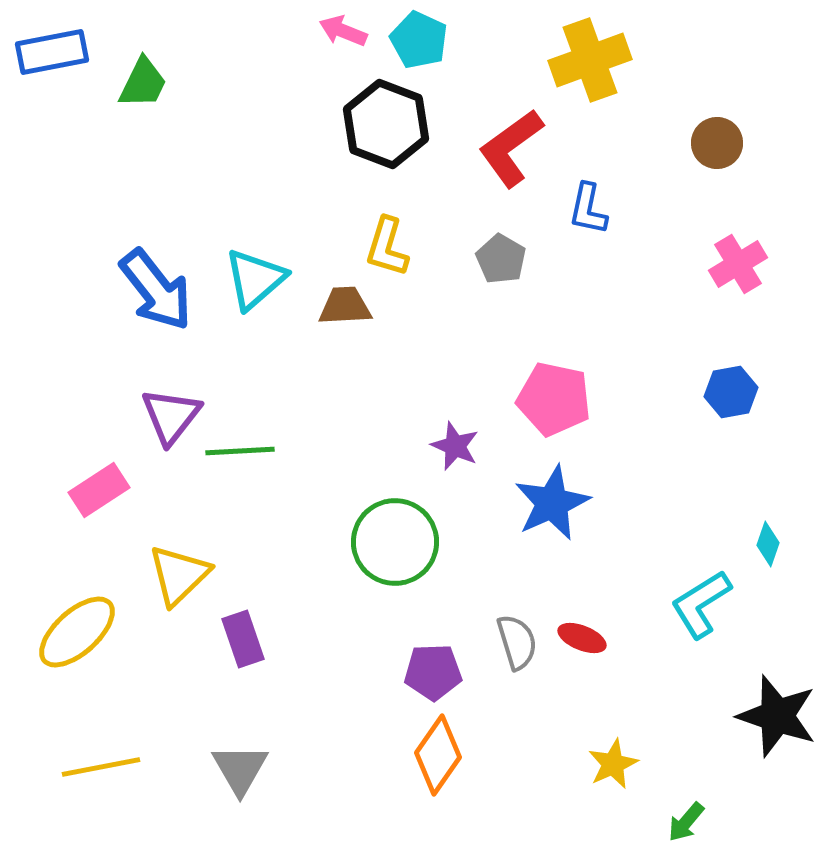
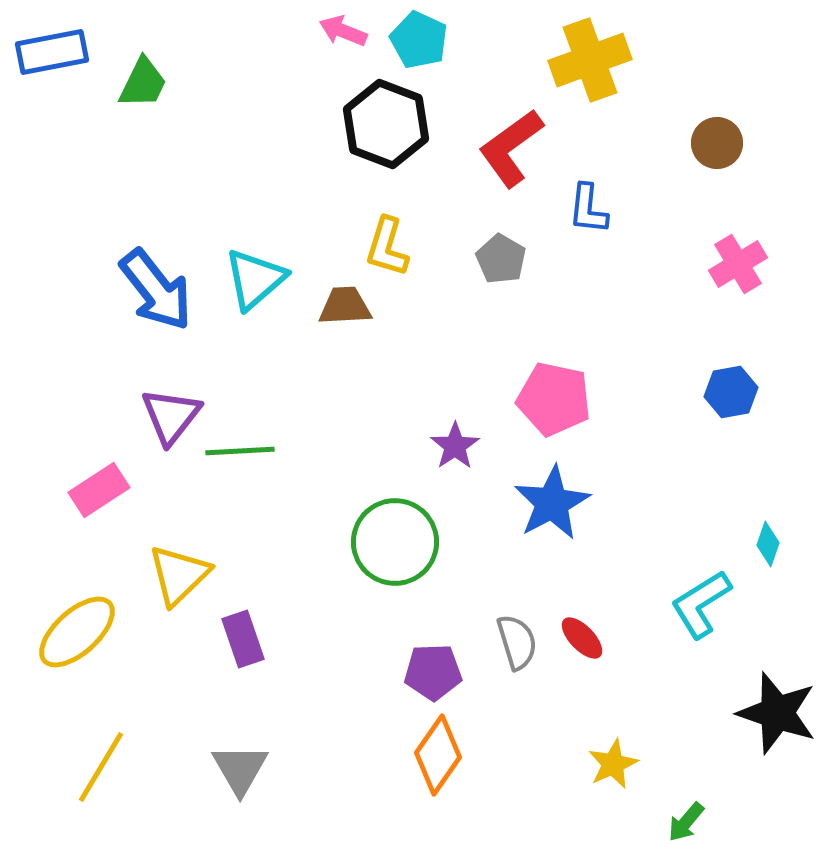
blue L-shape: rotated 6 degrees counterclockwise
purple star: rotated 15 degrees clockwise
blue star: rotated 4 degrees counterclockwise
red ellipse: rotated 24 degrees clockwise
black star: moved 3 px up
yellow line: rotated 48 degrees counterclockwise
